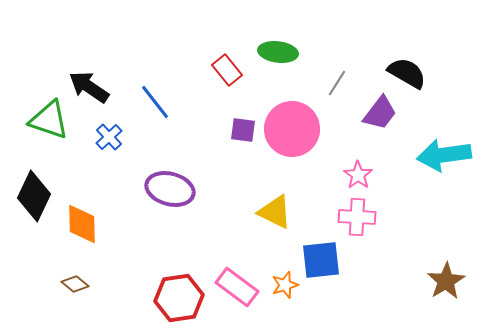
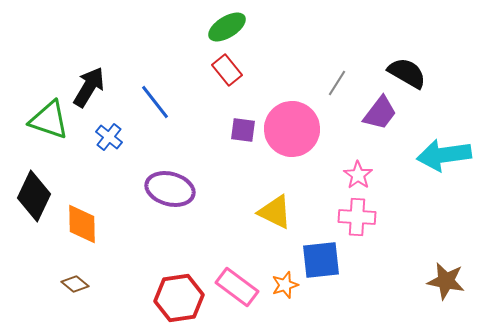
green ellipse: moved 51 px left, 25 px up; rotated 39 degrees counterclockwise
black arrow: rotated 87 degrees clockwise
blue cross: rotated 8 degrees counterclockwise
brown star: rotated 30 degrees counterclockwise
